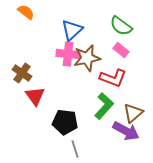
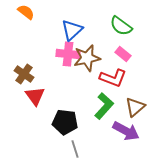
pink rectangle: moved 2 px right, 4 px down
brown cross: moved 2 px right, 1 px down
brown triangle: moved 2 px right, 6 px up
